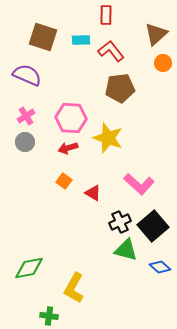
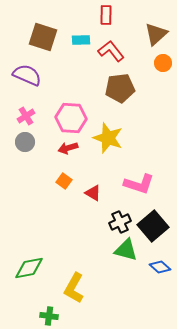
pink L-shape: rotated 24 degrees counterclockwise
